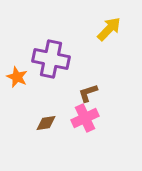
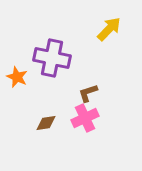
purple cross: moved 1 px right, 1 px up
